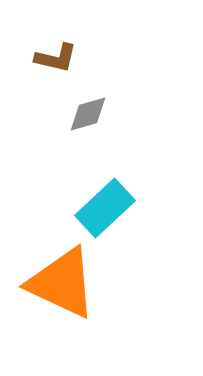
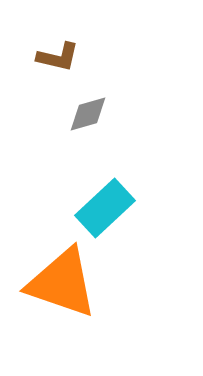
brown L-shape: moved 2 px right, 1 px up
orange triangle: rotated 6 degrees counterclockwise
